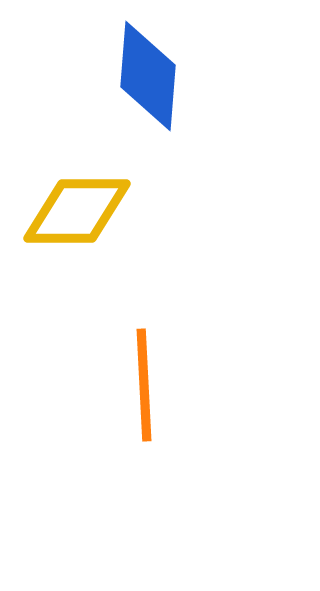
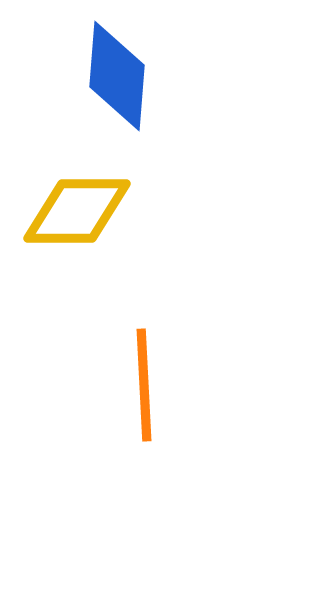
blue diamond: moved 31 px left
